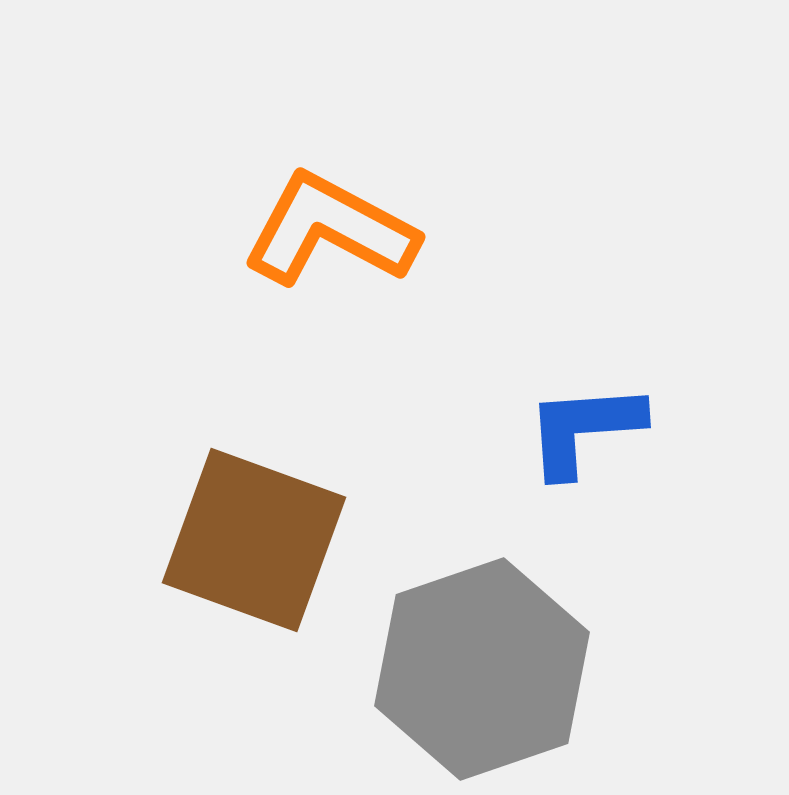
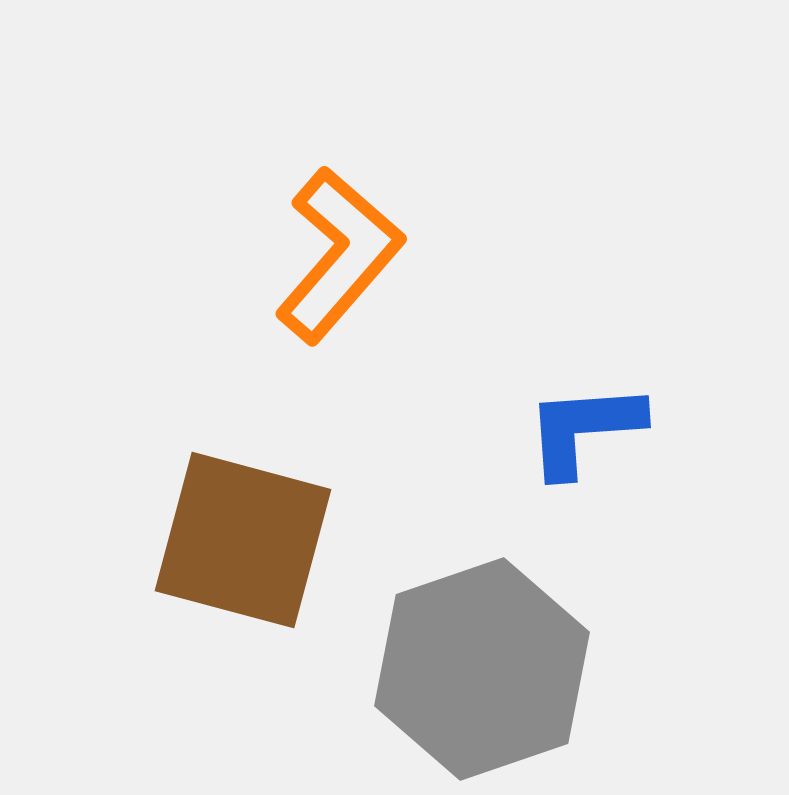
orange L-shape: moved 9 px right, 25 px down; rotated 103 degrees clockwise
brown square: moved 11 px left; rotated 5 degrees counterclockwise
